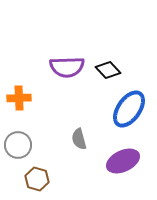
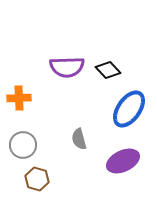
gray circle: moved 5 px right
